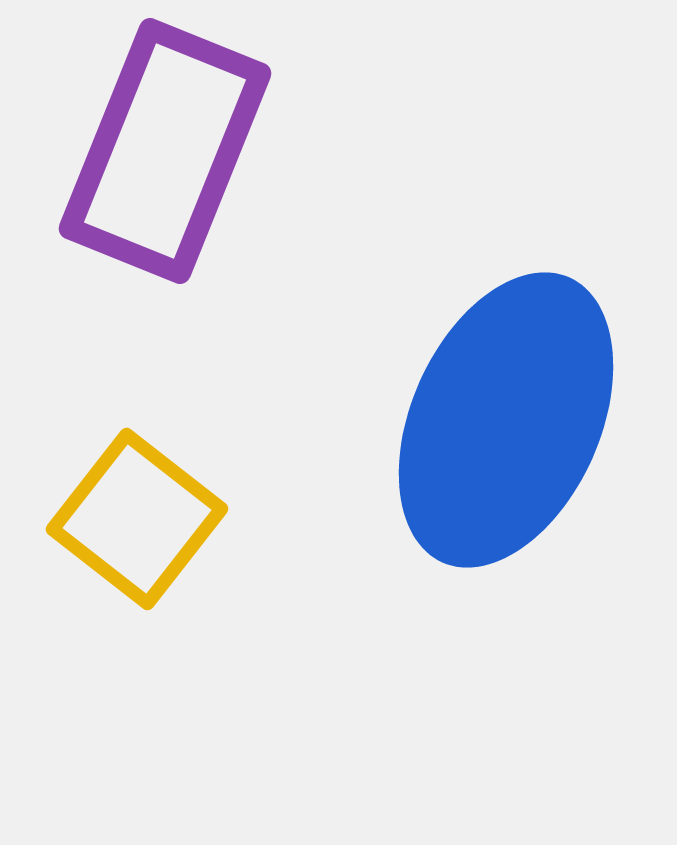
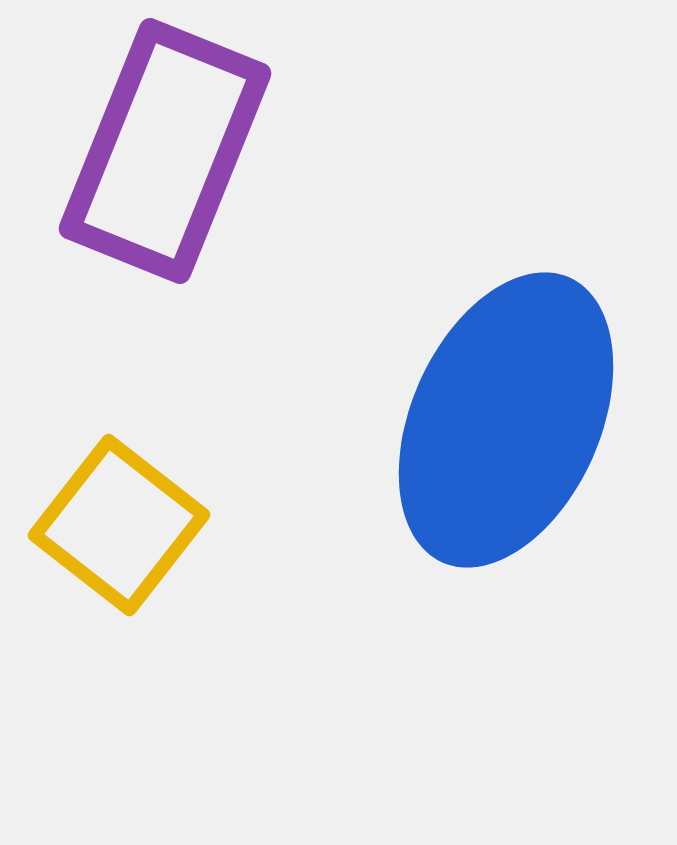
yellow square: moved 18 px left, 6 px down
